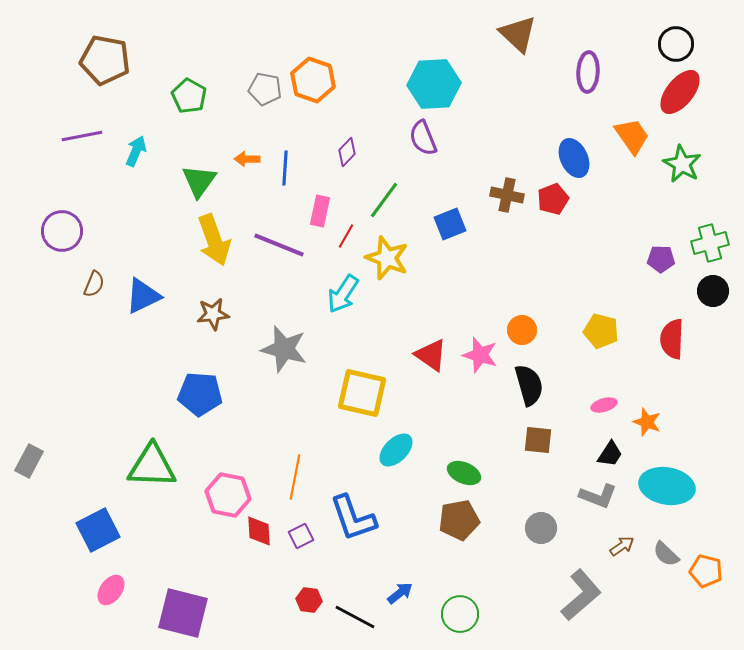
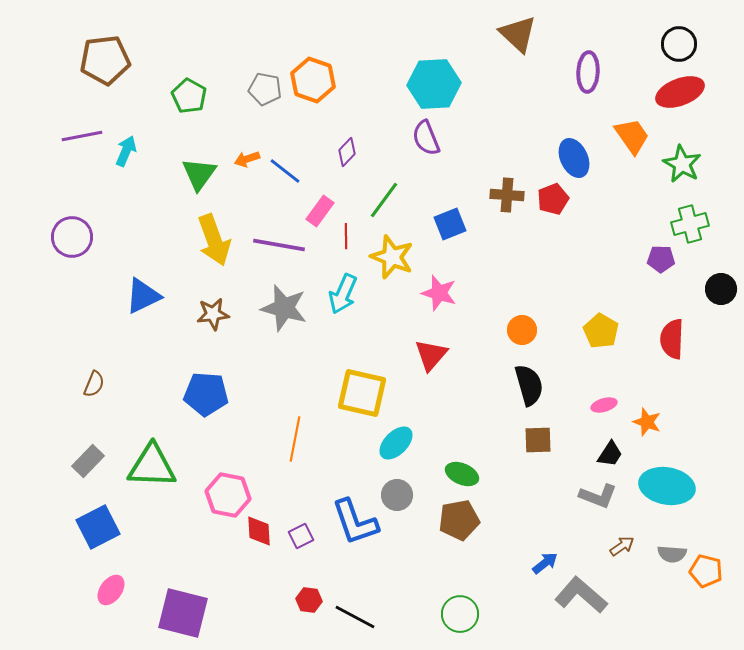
black circle at (676, 44): moved 3 px right
brown pentagon at (105, 60): rotated 18 degrees counterclockwise
red ellipse at (680, 92): rotated 30 degrees clockwise
purple semicircle at (423, 138): moved 3 px right
cyan arrow at (136, 151): moved 10 px left
orange arrow at (247, 159): rotated 20 degrees counterclockwise
blue line at (285, 168): moved 3 px down; rotated 56 degrees counterclockwise
green triangle at (199, 181): moved 7 px up
brown cross at (507, 195): rotated 8 degrees counterclockwise
pink rectangle at (320, 211): rotated 24 degrees clockwise
purple circle at (62, 231): moved 10 px right, 6 px down
red line at (346, 236): rotated 30 degrees counterclockwise
green cross at (710, 243): moved 20 px left, 19 px up
purple line at (279, 245): rotated 12 degrees counterclockwise
yellow star at (387, 258): moved 5 px right, 1 px up
brown semicircle at (94, 284): moved 100 px down
black circle at (713, 291): moved 8 px right, 2 px up
cyan arrow at (343, 294): rotated 9 degrees counterclockwise
yellow pentagon at (601, 331): rotated 16 degrees clockwise
gray star at (284, 349): moved 41 px up
red triangle at (431, 355): rotated 36 degrees clockwise
pink star at (480, 355): moved 41 px left, 62 px up
blue pentagon at (200, 394): moved 6 px right
brown square at (538, 440): rotated 8 degrees counterclockwise
cyan ellipse at (396, 450): moved 7 px up
gray rectangle at (29, 461): moved 59 px right; rotated 16 degrees clockwise
green ellipse at (464, 473): moved 2 px left, 1 px down
orange line at (295, 477): moved 38 px up
blue L-shape at (353, 518): moved 2 px right, 4 px down
gray circle at (541, 528): moved 144 px left, 33 px up
blue square at (98, 530): moved 3 px up
gray semicircle at (666, 554): moved 6 px right; rotated 40 degrees counterclockwise
blue arrow at (400, 593): moved 145 px right, 30 px up
gray L-shape at (581, 595): rotated 98 degrees counterclockwise
